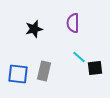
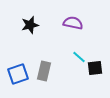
purple semicircle: rotated 102 degrees clockwise
black star: moved 4 px left, 4 px up
blue square: rotated 25 degrees counterclockwise
